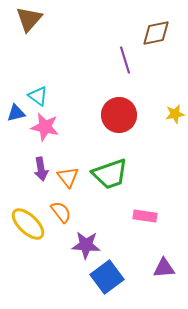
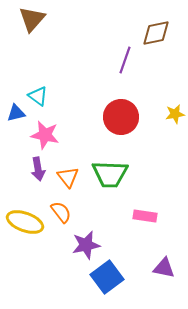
brown triangle: moved 3 px right
purple line: rotated 36 degrees clockwise
red circle: moved 2 px right, 2 px down
pink star: moved 8 px down
purple arrow: moved 3 px left
green trapezoid: rotated 21 degrees clockwise
yellow ellipse: moved 3 px left, 2 px up; rotated 24 degrees counterclockwise
purple star: rotated 16 degrees counterclockwise
purple triangle: rotated 15 degrees clockwise
